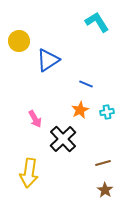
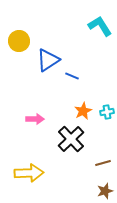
cyan L-shape: moved 3 px right, 4 px down
blue line: moved 14 px left, 8 px up
orange star: moved 3 px right, 1 px down
pink arrow: rotated 60 degrees counterclockwise
black cross: moved 8 px right
yellow arrow: rotated 100 degrees counterclockwise
brown star: moved 1 px down; rotated 21 degrees clockwise
